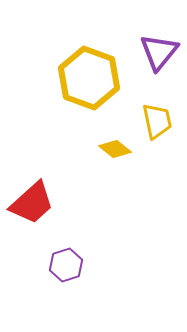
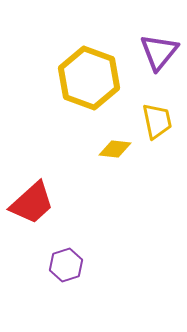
yellow diamond: rotated 32 degrees counterclockwise
